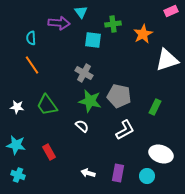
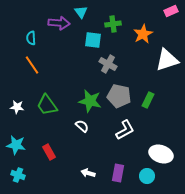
gray cross: moved 24 px right, 9 px up
green rectangle: moved 7 px left, 7 px up
